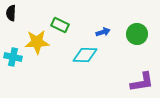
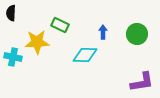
blue arrow: rotated 72 degrees counterclockwise
